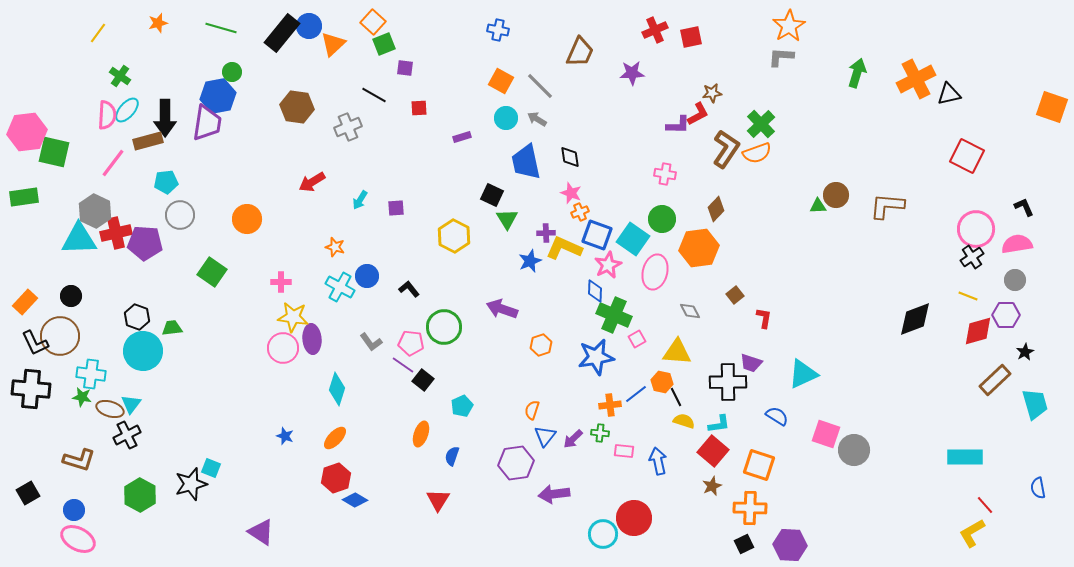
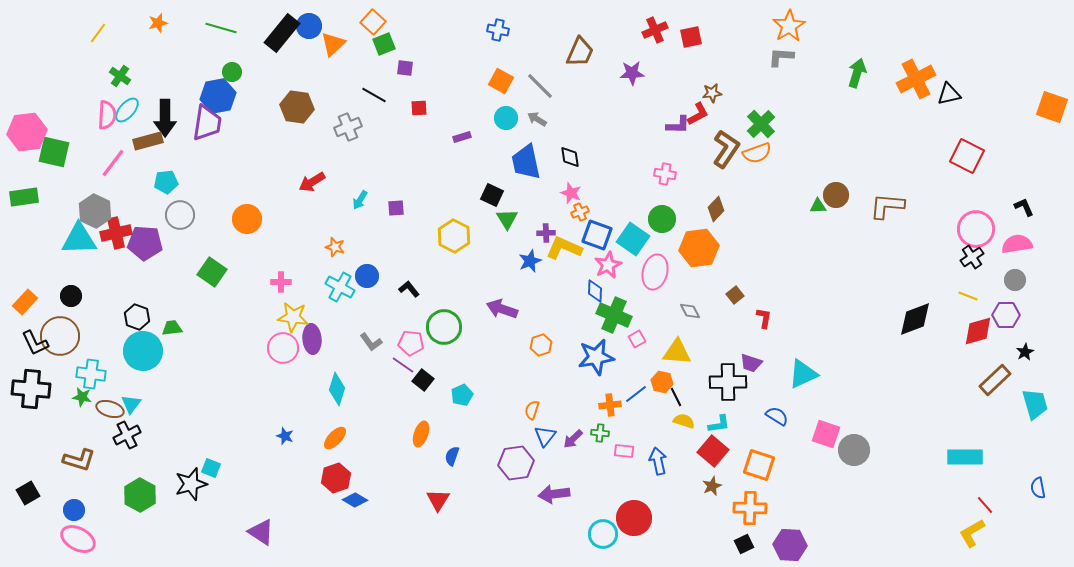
cyan pentagon at (462, 406): moved 11 px up
